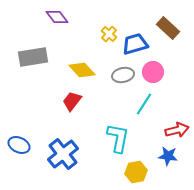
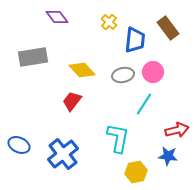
brown rectangle: rotated 10 degrees clockwise
yellow cross: moved 12 px up
blue trapezoid: moved 4 px up; rotated 112 degrees clockwise
